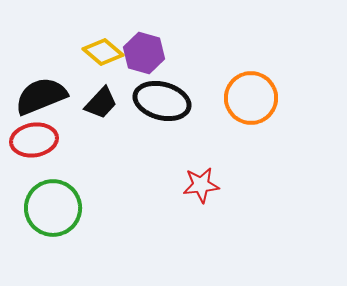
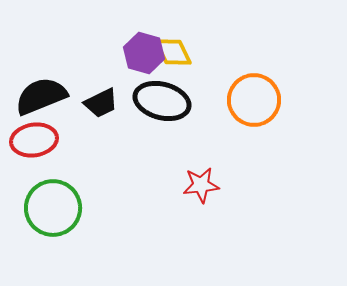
yellow diamond: moved 70 px right; rotated 24 degrees clockwise
orange circle: moved 3 px right, 2 px down
black trapezoid: rotated 21 degrees clockwise
